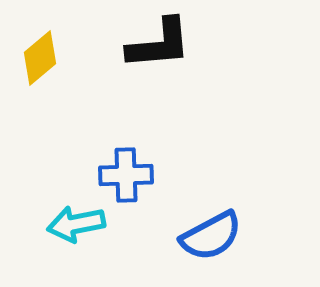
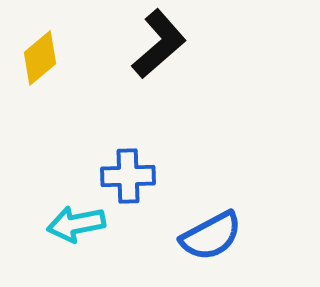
black L-shape: rotated 36 degrees counterclockwise
blue cross: moved 2 px right, 1 px down
